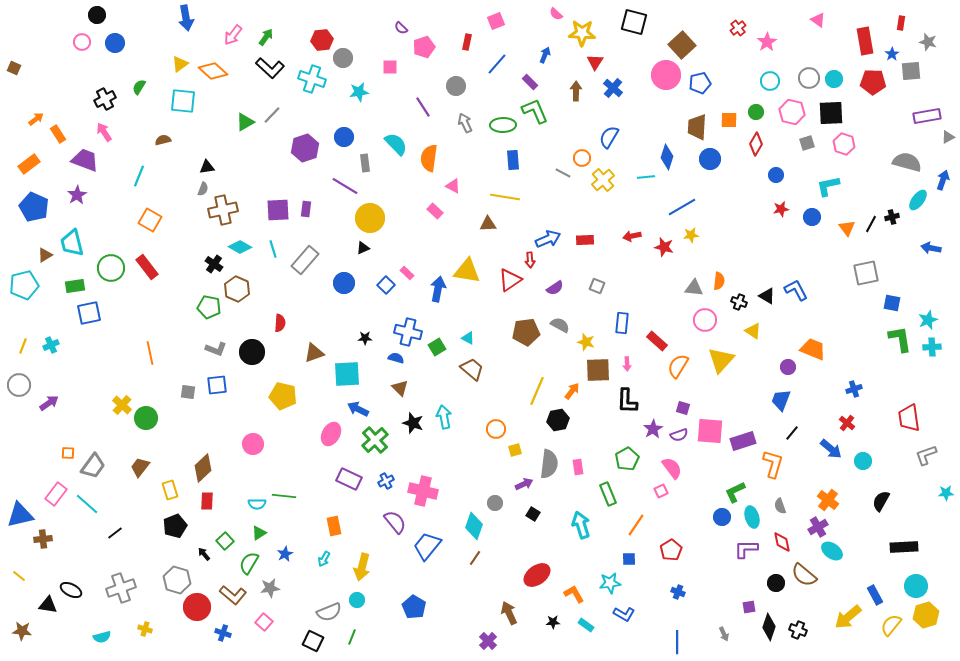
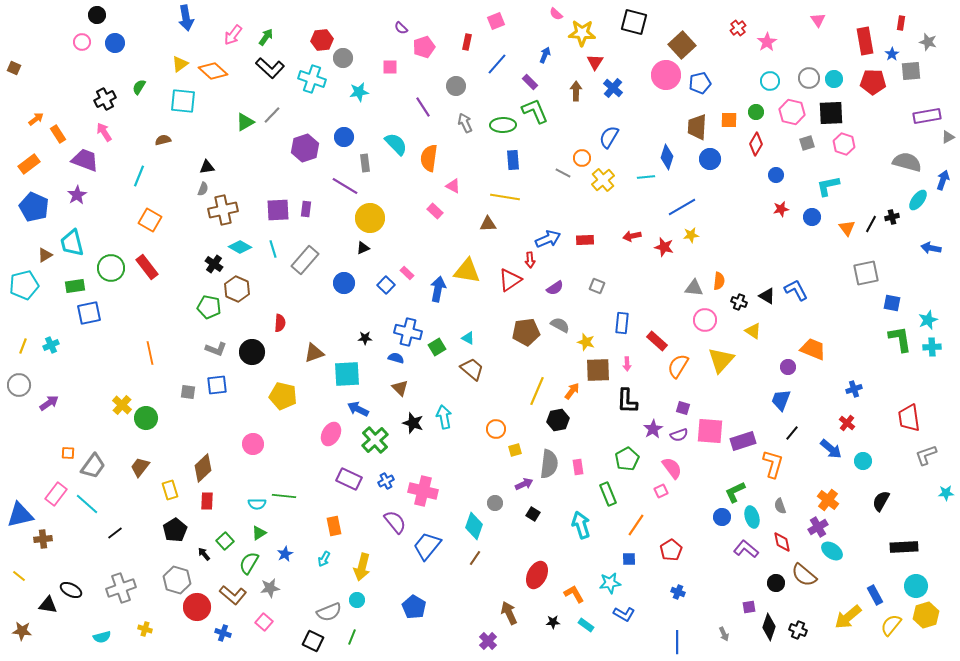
pink triangle at (818, 20): rotated 21 degrees clockwise
black pentagon at (175, 526): moved 4 px down; rotated 10 degrees counterclockwise
purple L-shape at (746, 549): rotated 40 degrees clockwise
red ellipse at (537, 575): rotated 28 degrees counterclockwise
